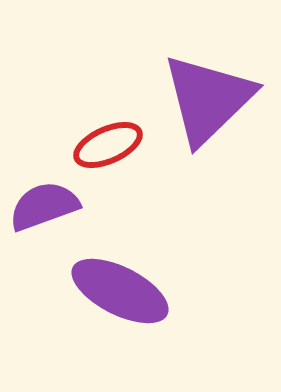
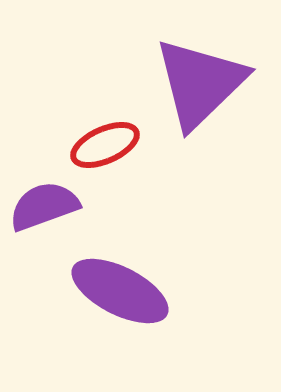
purple triangle: moved 8 px left, 16 px up
red ellipse: moved 3 px left
